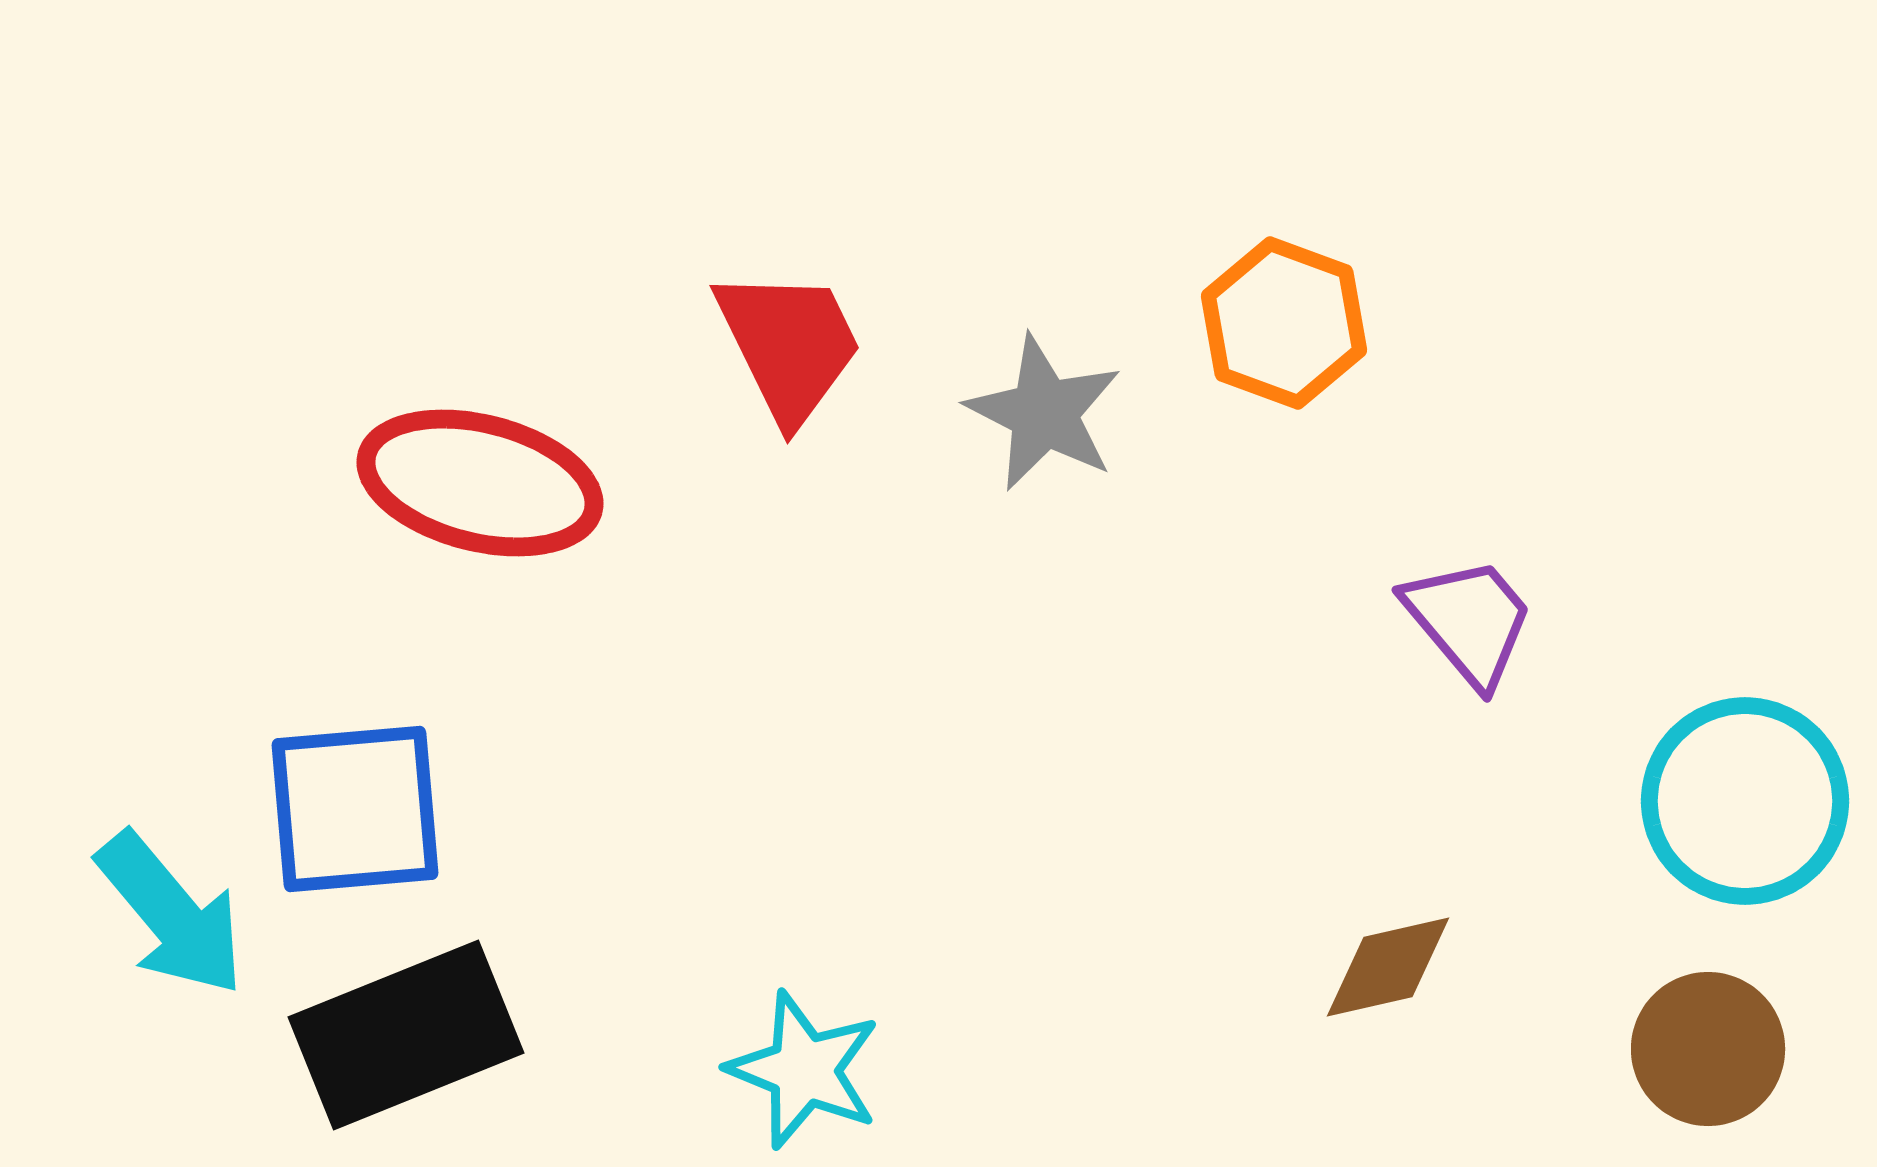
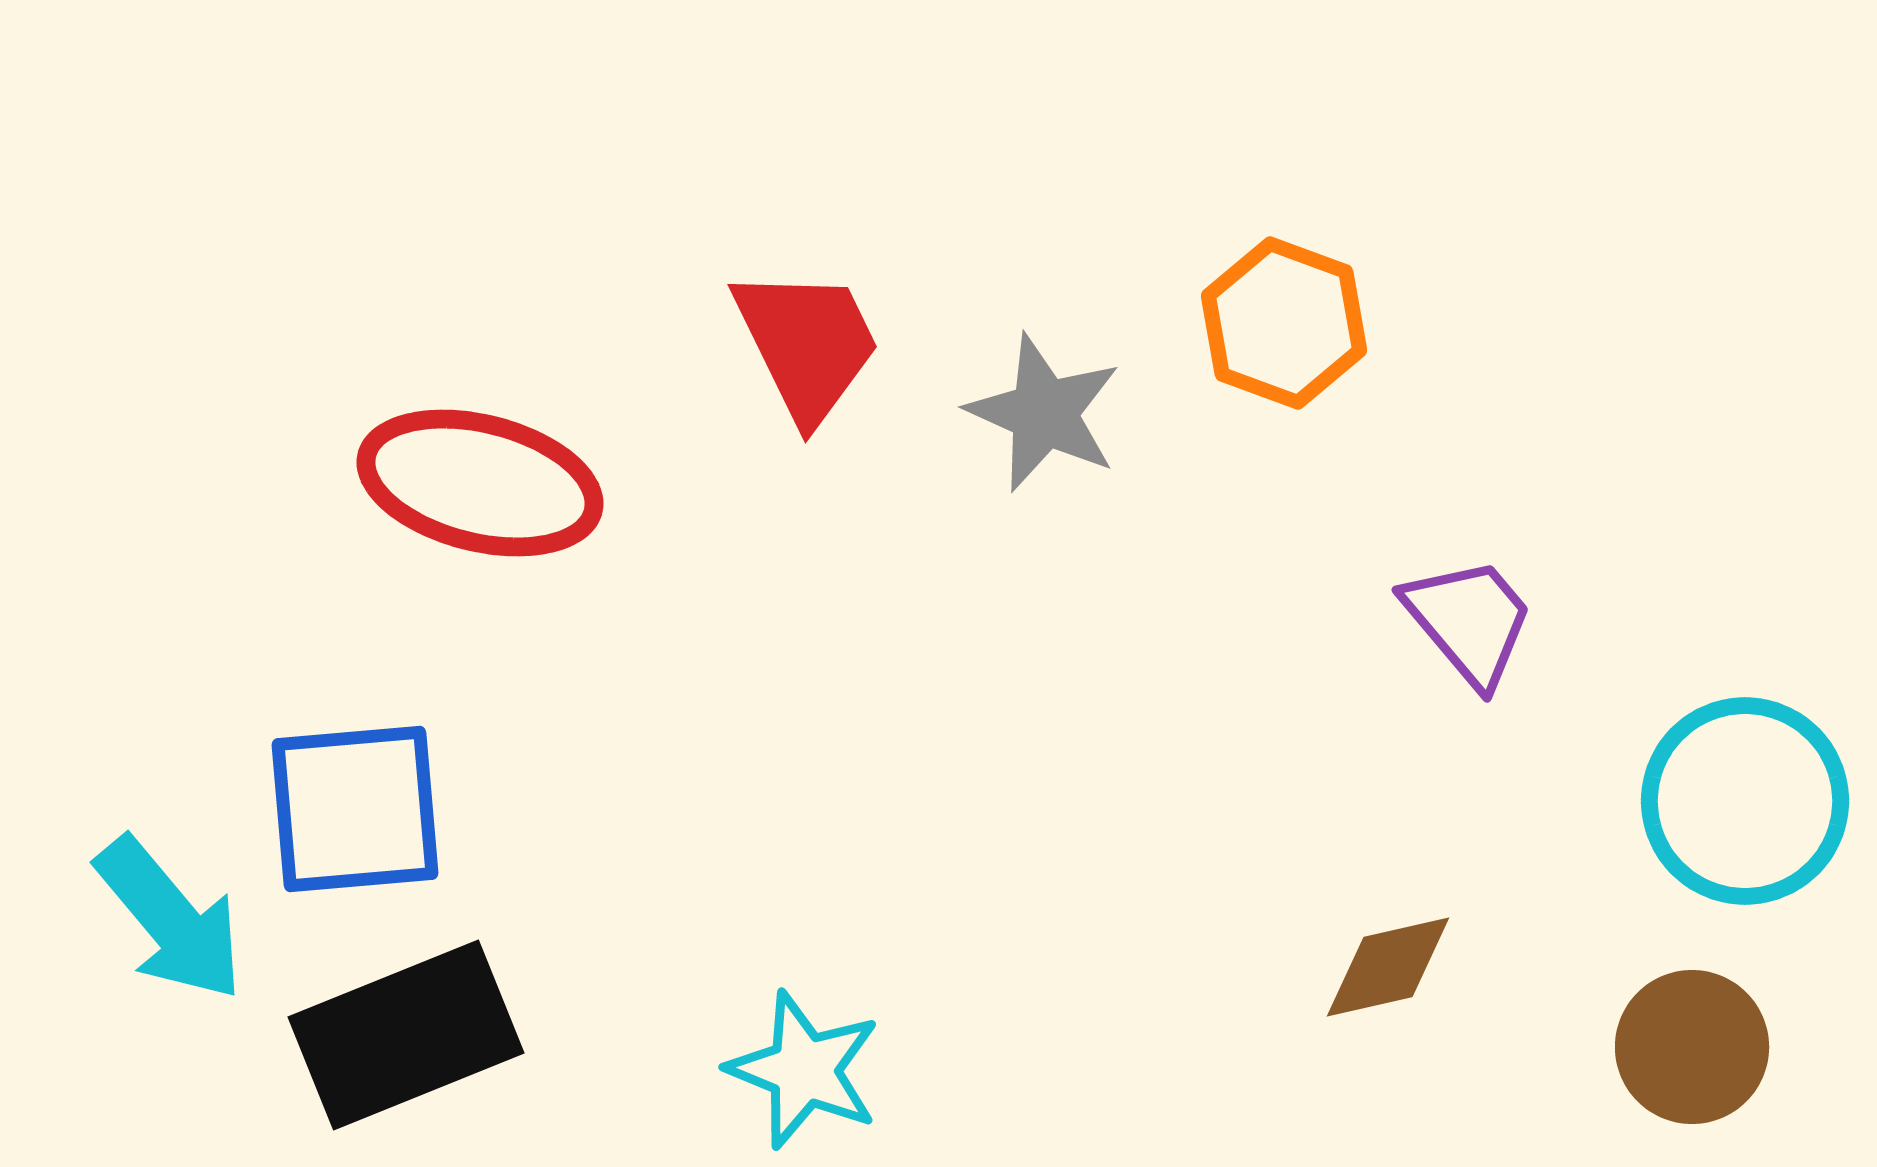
red trapezoid: moved 18 px right, 1 px up
gray star: rotated 3 degrees counterclockwise
cyan arrow: moved 1 px left, 5 px down
brown circle: moved 16 px left, 2 px up
